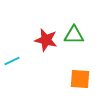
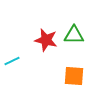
orange square: moved 6 px left, 3 px up
